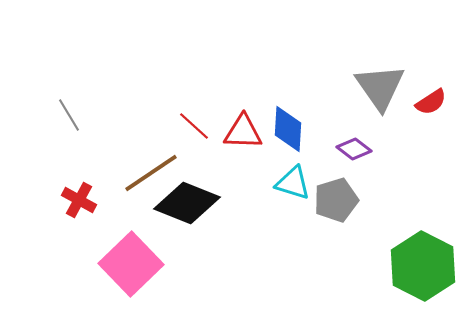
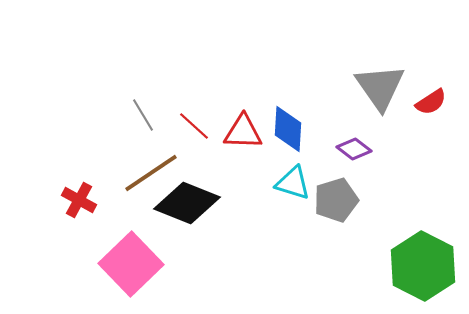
gray line: moved 74 px right
